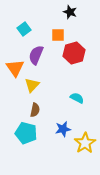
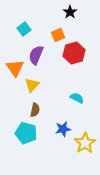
black star: rotated 16 degrees clockwise
orange square: rotated 24 degrees counterclockwise
